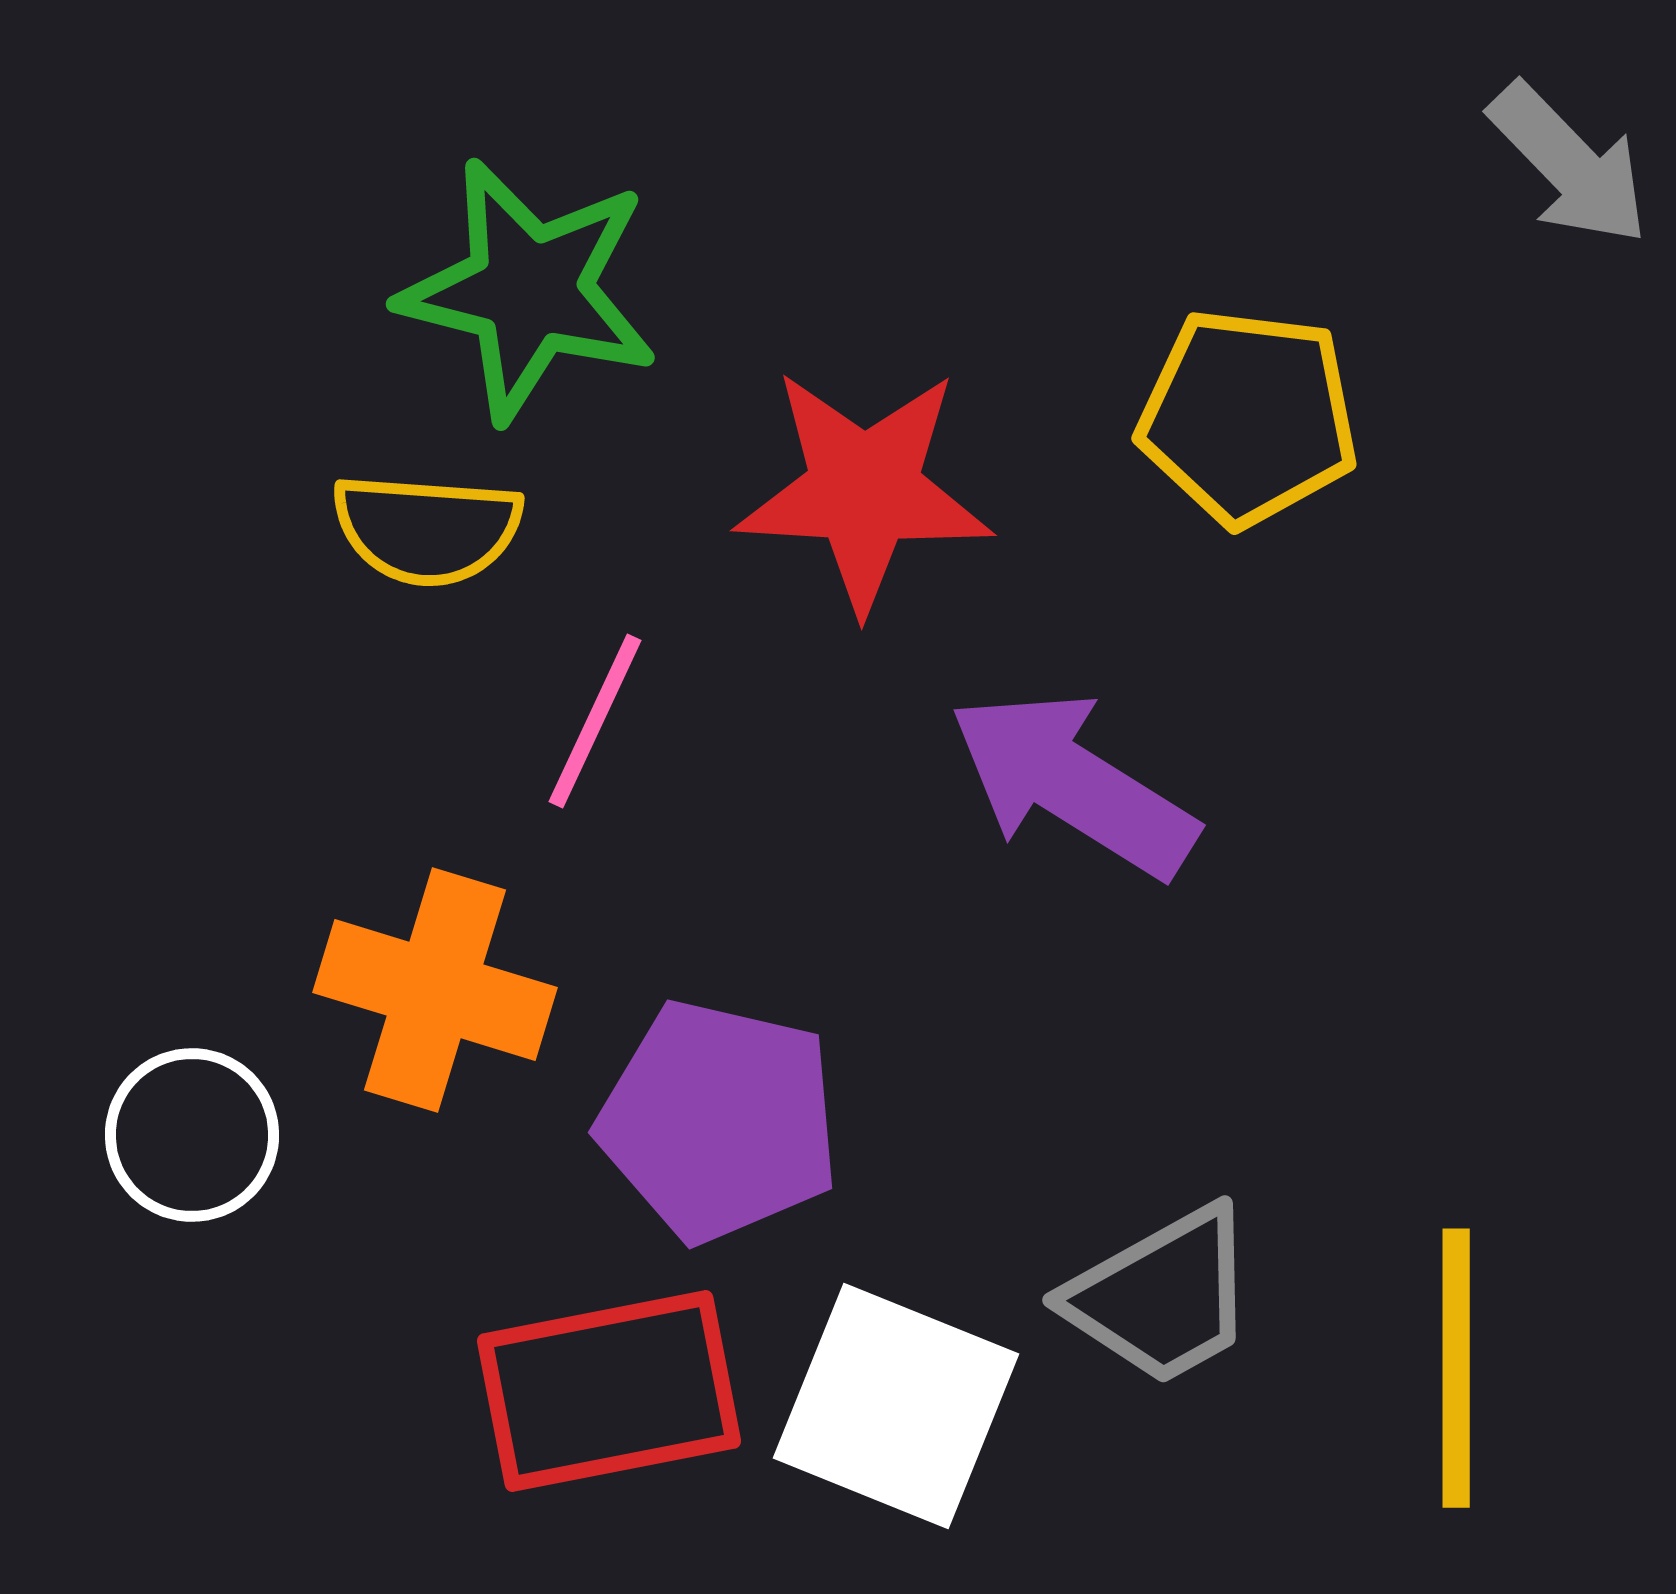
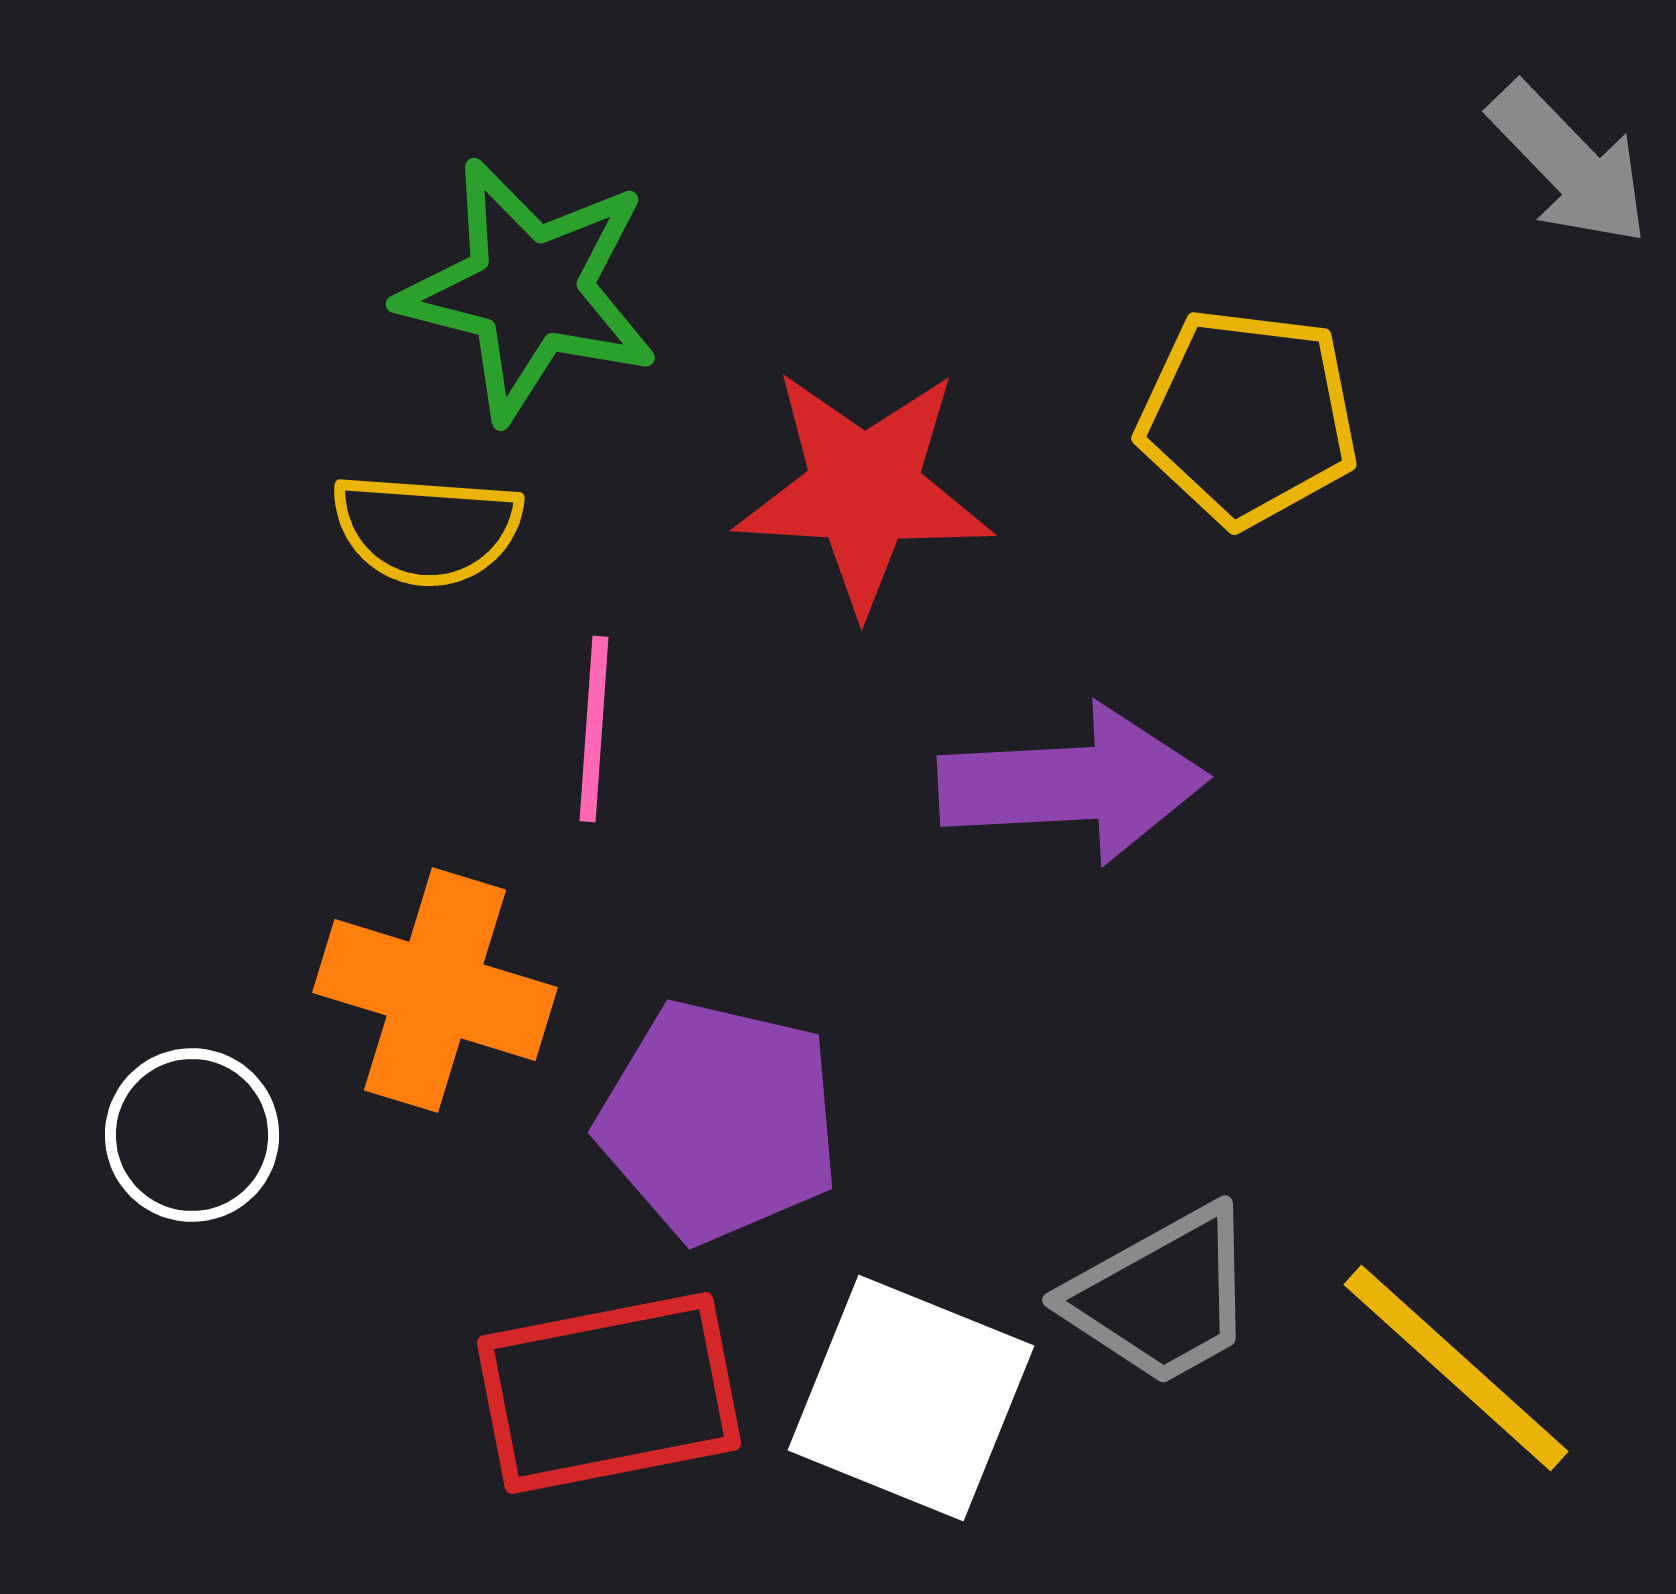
pink line: moved 1 px left, 8 px down; rotated 21 degrees counterclockwise
purple arrow: rotated 145 degrees clockwise
yellow line: rotated 48 degrees counterclockwise
red rectangle: moved 2 px down
white square: moved 15 px right, 8 px up
